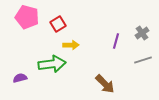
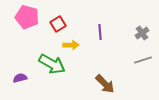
purple line: moved 16 px left, 9 px up; rotated 21 degrees counterclockwise
green arrow: rotated 36 degrees clockwise
